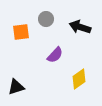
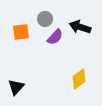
gray circle: moved 1 px left
purple semicircle: moved 18 px up
black triangle: rotated 30 degrees counterclockwise
